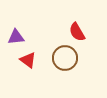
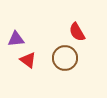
purple triangle: moved 2 px down
